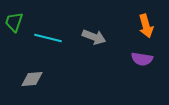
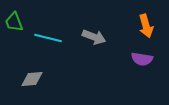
green trapezoid: rotated 40 degrees counterclockwise
